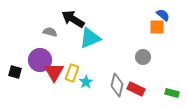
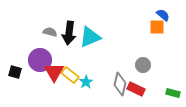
black arrow: moved 4 px left, 14 px down; rotated 115 degrees counterclockwise
cyan triangle: moved 1 px up
gray circle: moved 8 px down
yellow rectangle: moved 2 px left, 2 px down; rotated 72 degrees counterclockwise
gray diamond: moved 3 px right, 1 px up
green rectangle: moved 1 px right
